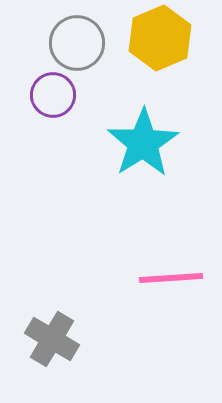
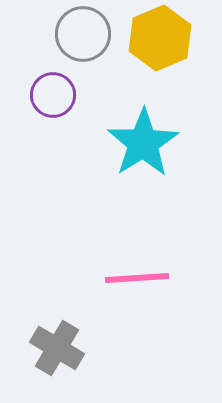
gray circle: moved 6 px right, 9 px up
pink line: moved 34 px left
gray cross: moved 5 px right, 9 px down
